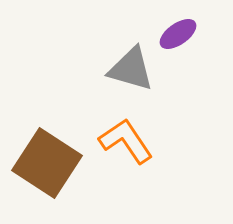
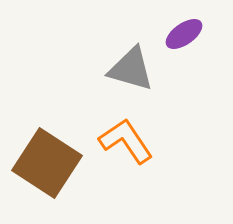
purple ellipse: moved 6 px right
